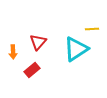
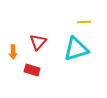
yellow line: moved 8 px left, 7 px up
cyan triangle: rotated 16 degrees clockwise
red rectangle: rotated 56 degrees clockwise
